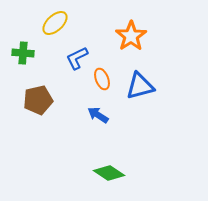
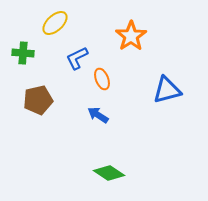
blue triangle: moved 27 px right, 4 px down
